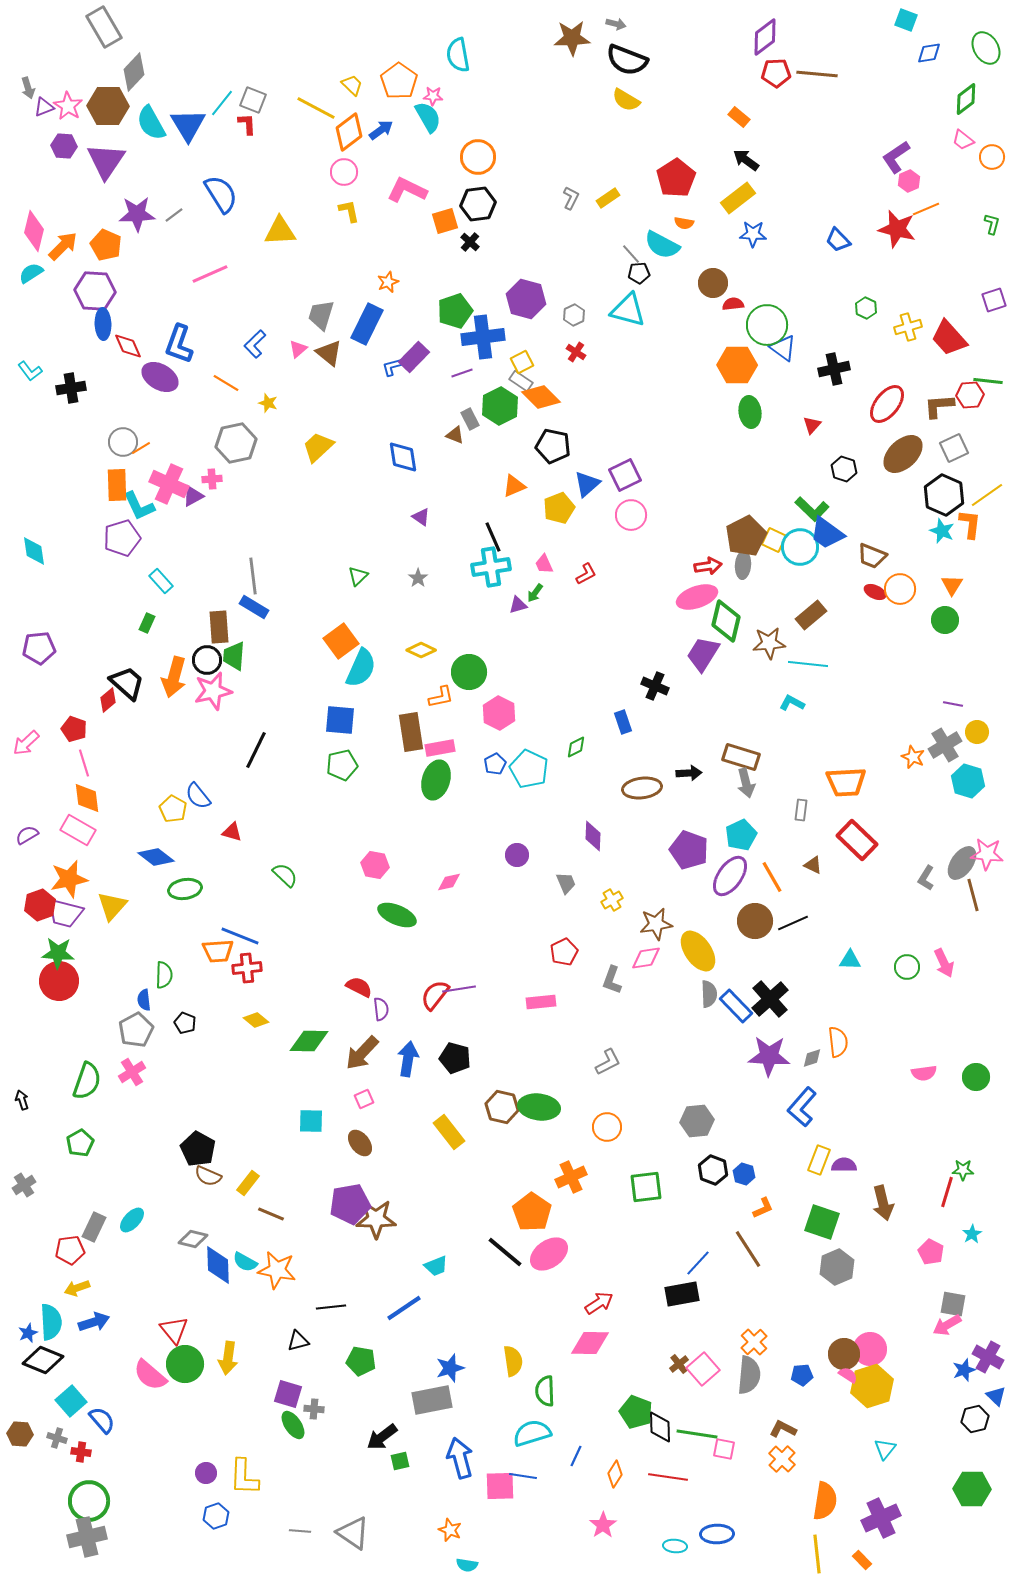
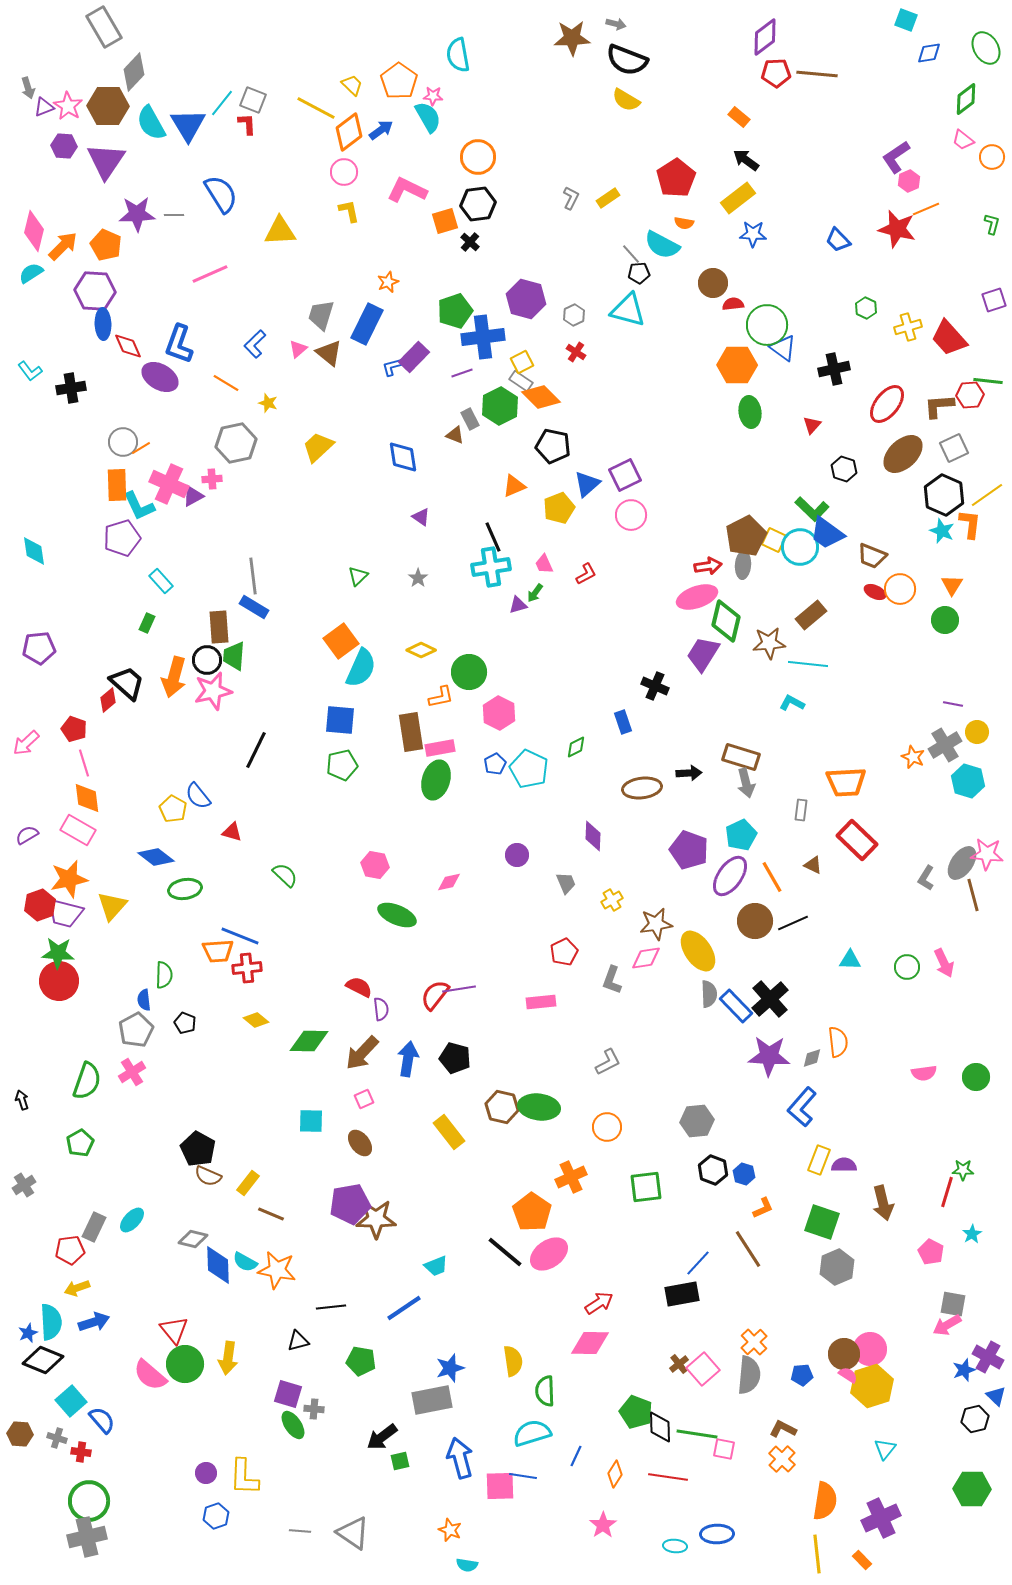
gray line at (174, 215): rotated 36 degrees clockwise
